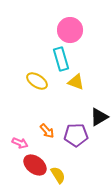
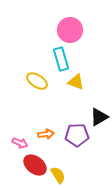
orange arrow: moved 1 px left, 3 px down; rotated 56 degrees counterclockwise
purple pentagon: moved 1 px right
